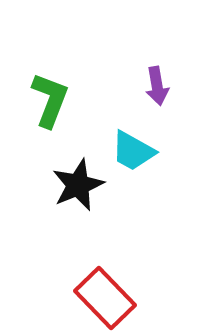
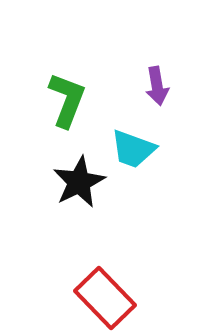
green L-shape: moved 17 px right
cyan trapezoid: moved 2 px up; rotated 9 degrees counterclockwise
black star: moved 1 px right, 3 px up; rotated 4 degrees counterclockwise
